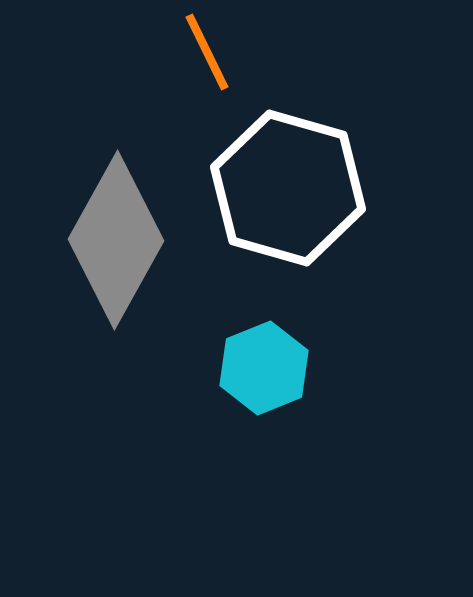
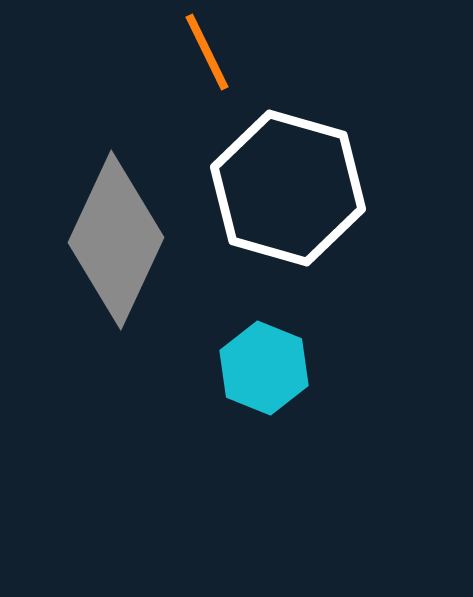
gray diamond: rotated 4 degrees counterclockwise
cyan hexagon: rotated 16 degrees counterclockwise
